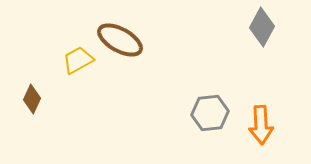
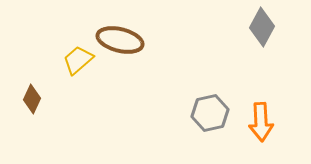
brown ellipse: rotated 15 degrees counterclockwise
yellow trapezoid: rotated 12 degrees counterclockwise
gray hexagon: rotated 6 degrees counterclockwise
orange arrow: moved 3 px up
